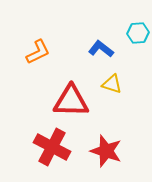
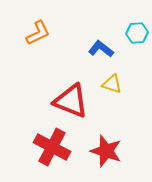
cyan hexagon: moved 1 px left
orange L-shape: moved 19 px up
red triangle: rotated 21 degrees clockwise
